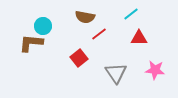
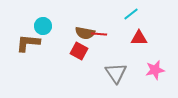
brown semicircle: moved 16 px down
red line: rotated 42 degrees clockwise
brown L-shape: moved 3 px left
red square: moved 7 px up; rotated 24 degrees counterclockwise
pink star: rotated 18 degrees counterclockwise
